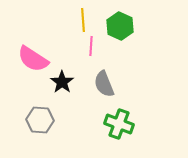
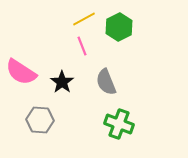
yellow line: moved 1 px right, 1 px up; rotated 65 degrees clockwise
green hexagon: moved 1 px left, 1 px down; rotated 8 degrees clockwise
pink line: moved 9 px left; rotated 24 degrees counterclockwise
pink semicircle: moved 12 px left, 13 px down
gray semicircle: moved 2 px right, 2 px up
